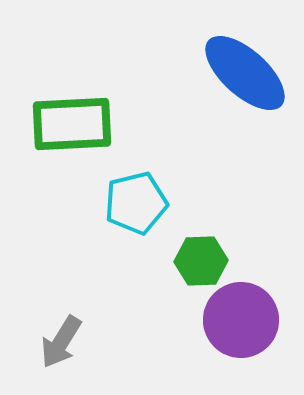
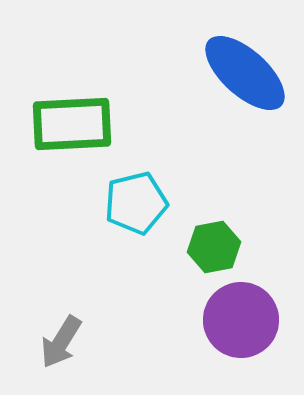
green hexagon: moved 13 px right, 14 px up; rotated 9 degrees counterclockwise
